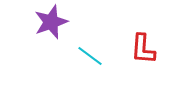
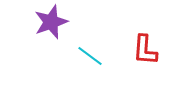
red L-shape: moved 2 px right, 1 px down
